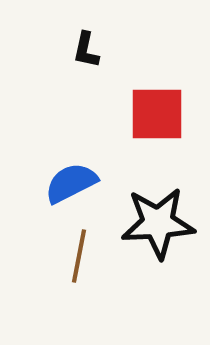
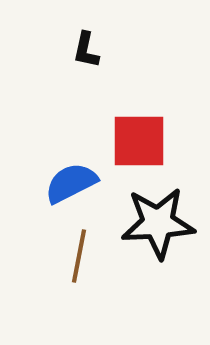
red square: moved 18 px left, 27 px down
